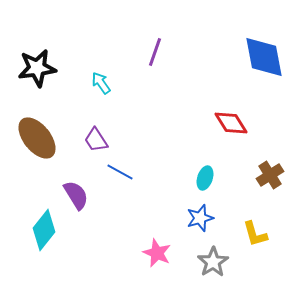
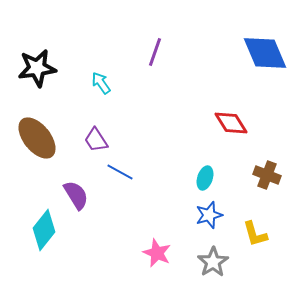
blue diamond: moved 1 px right, 4 px up; rotated 12 degrees counterclockwise
brown cross: moved 3 px left; rotated 36 degrees counterclockwise
blue star: moved 9 px right, 3 px up
